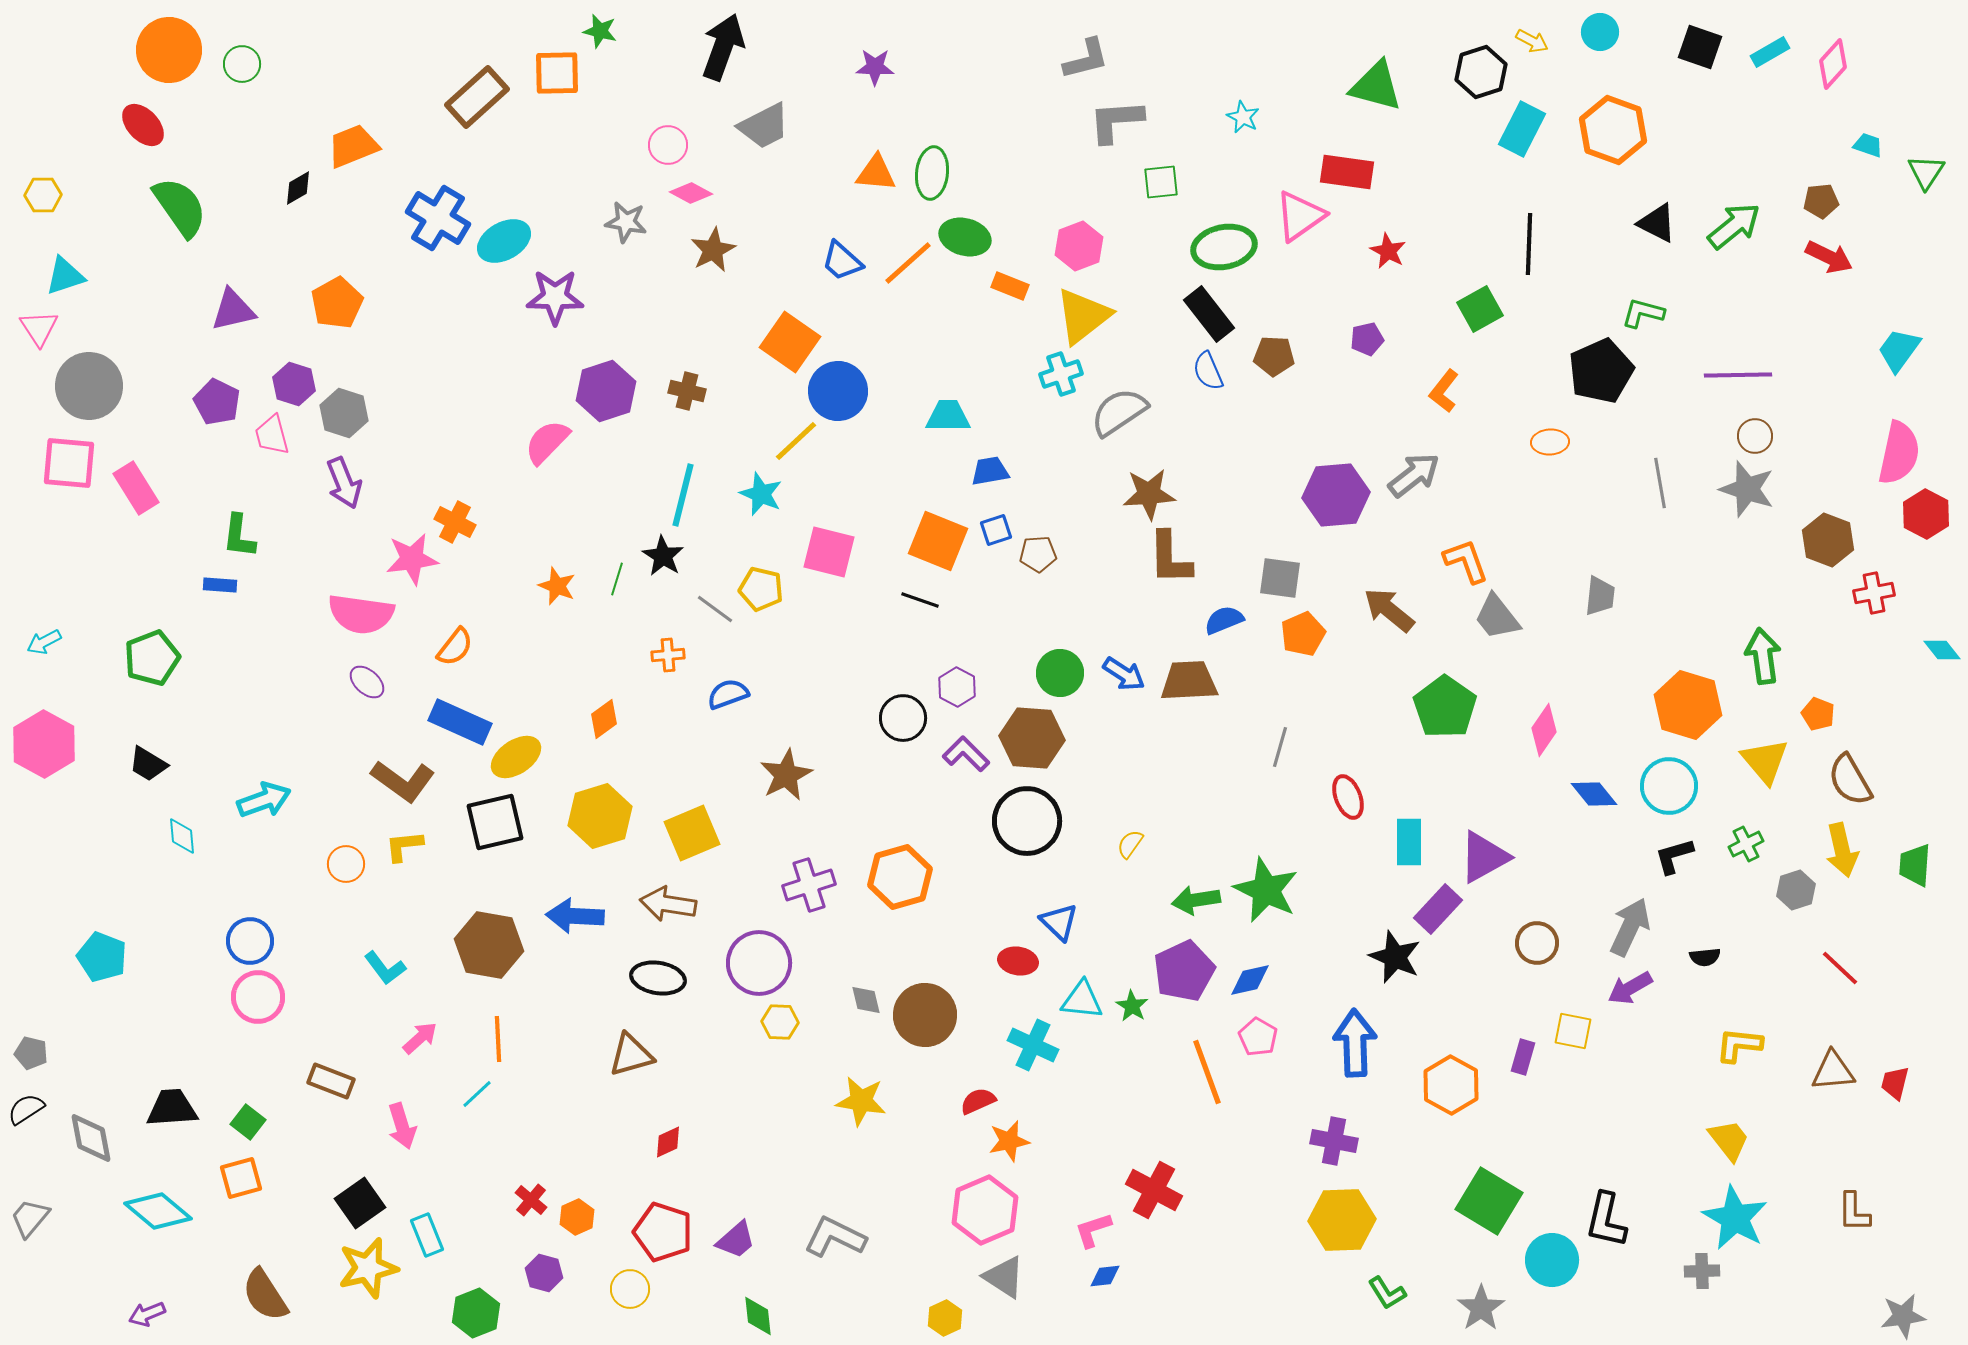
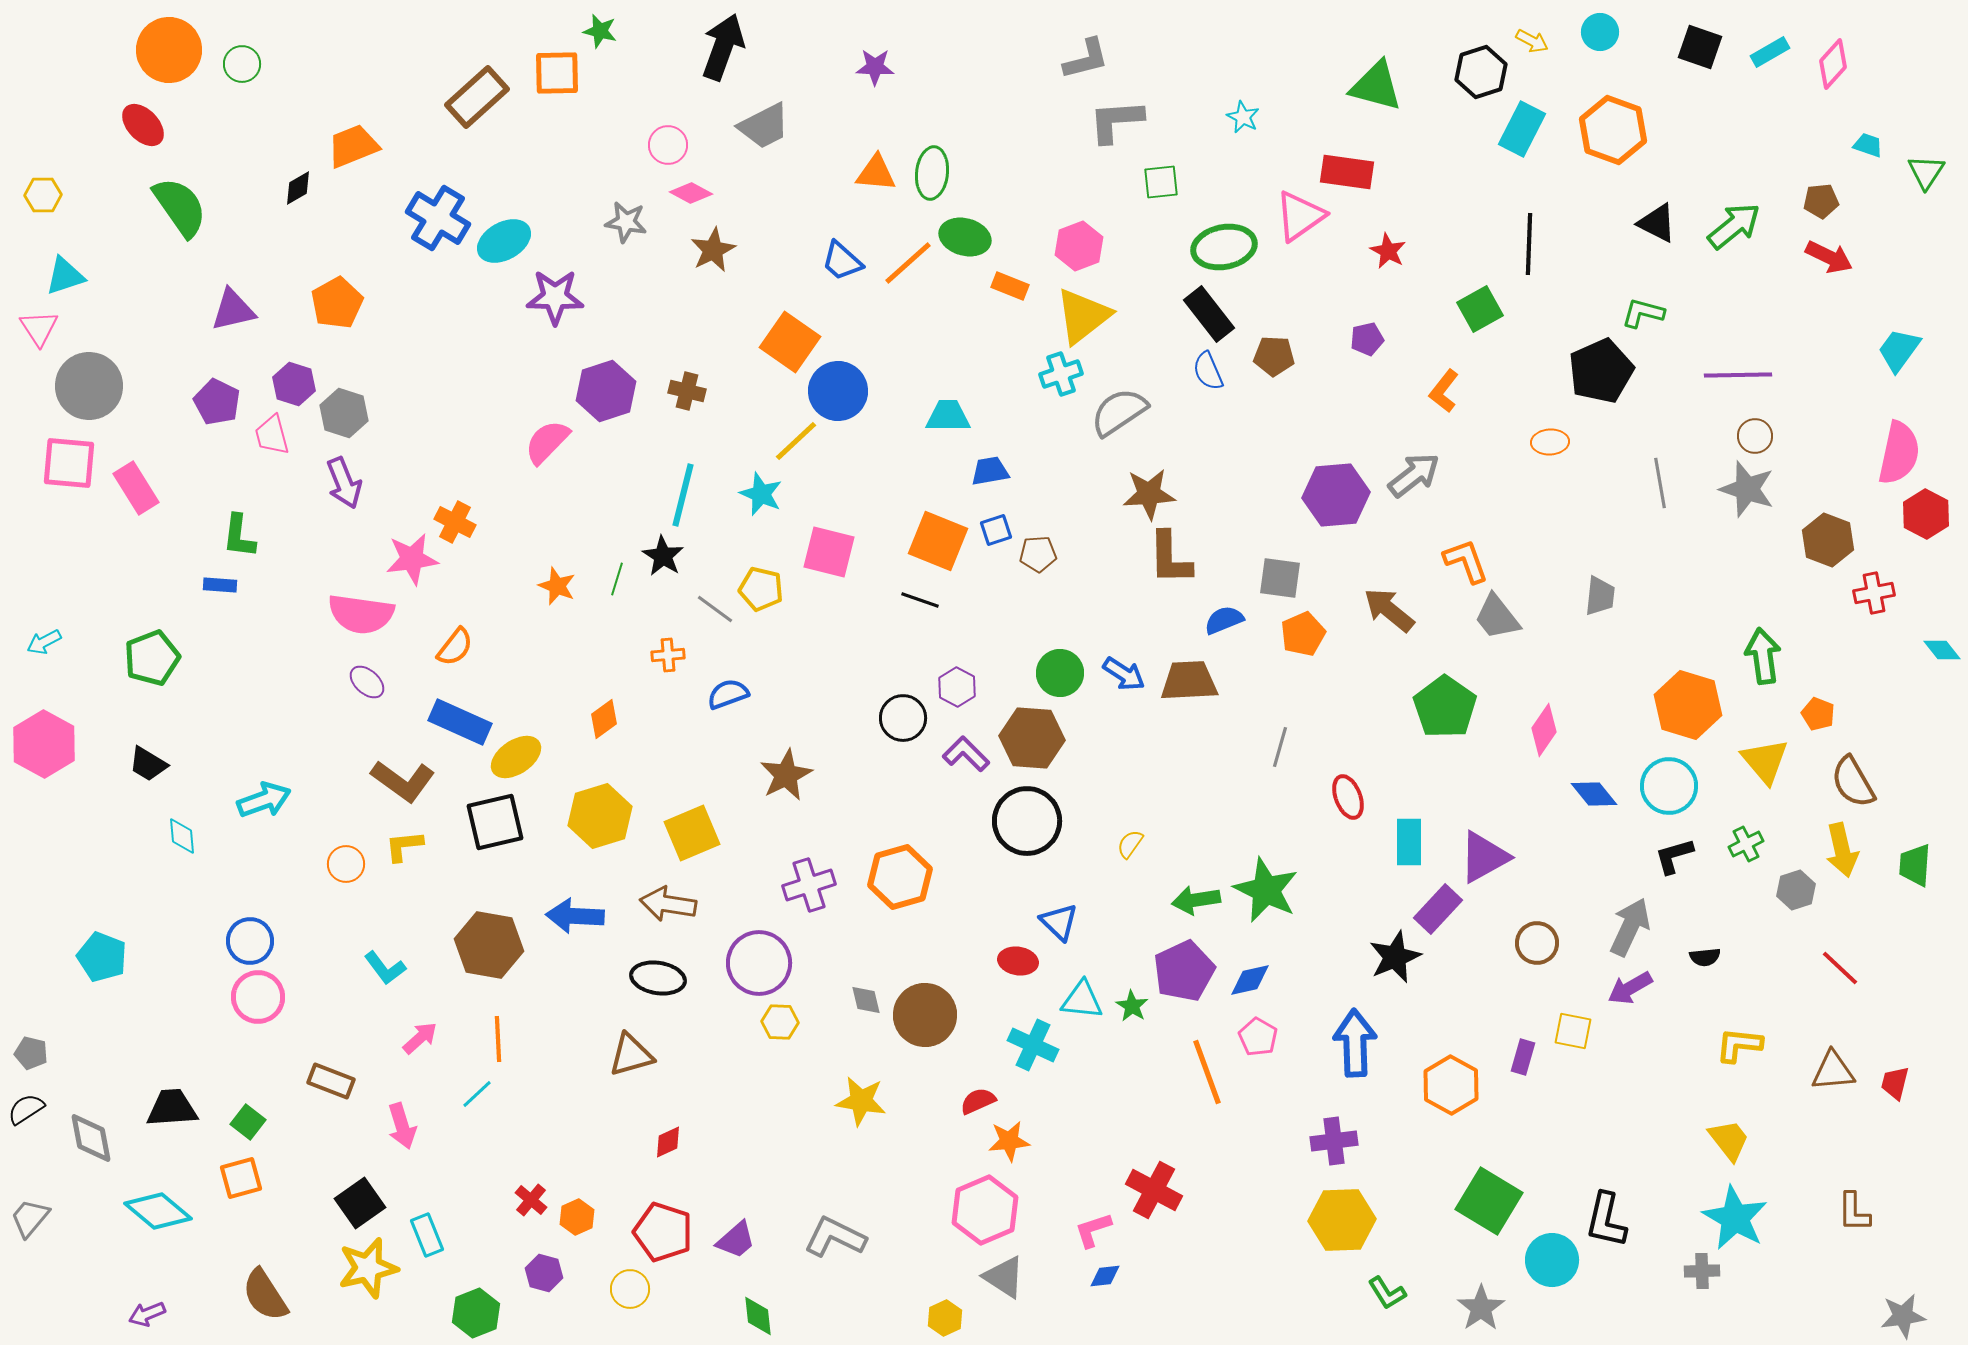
brown semicircle at (1850, 780): moved 3 px right, 2 px down
black star at (1395, 957): rotated 26 degrees clockwise
orange star at (1009, 1141): rotated 6 degrees clockwise
purple cross at (1334, 1141): rotated 18 degrees counterclockwise
